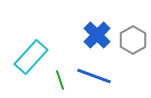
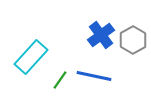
blue cross: moved 4 px right; rotated 8 degrees clockwise
blue line: rotated 8 degrees counterclockwise
green line: rotated 54 degrees clockwise
